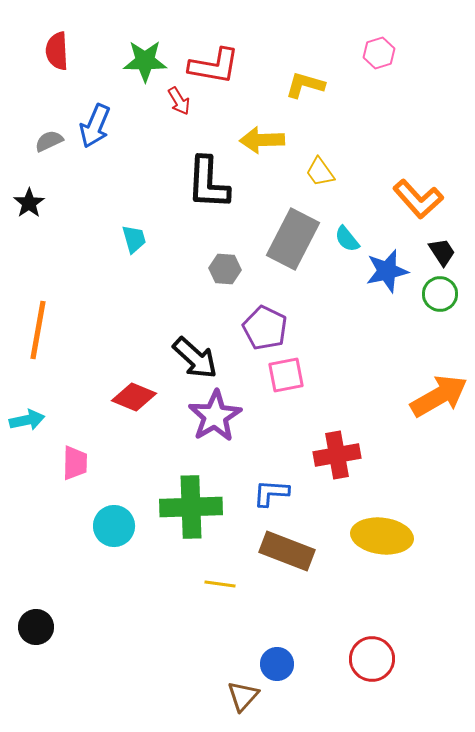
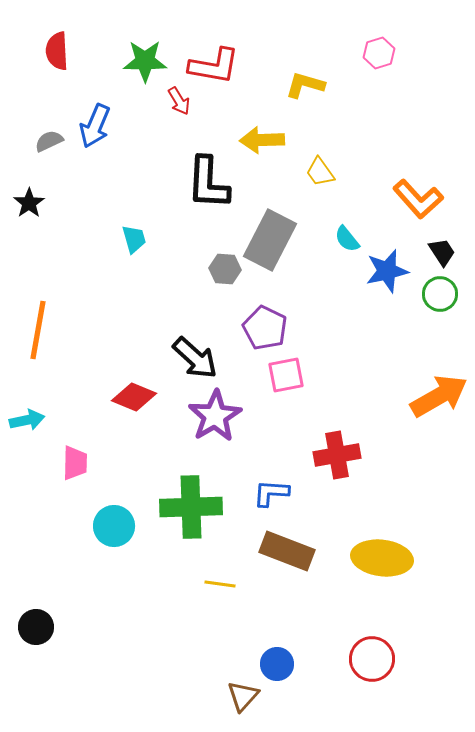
gray rectangle: moved 23 px left, 1 px down
yellow ellipse: moved 22 px down
